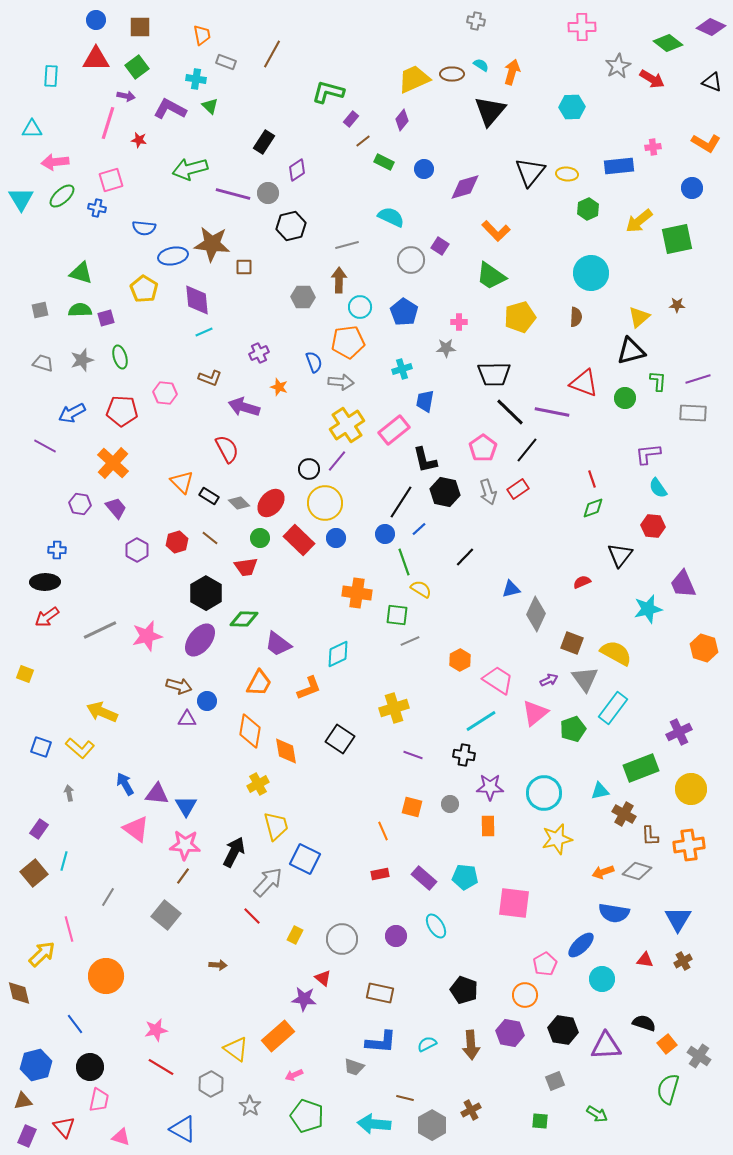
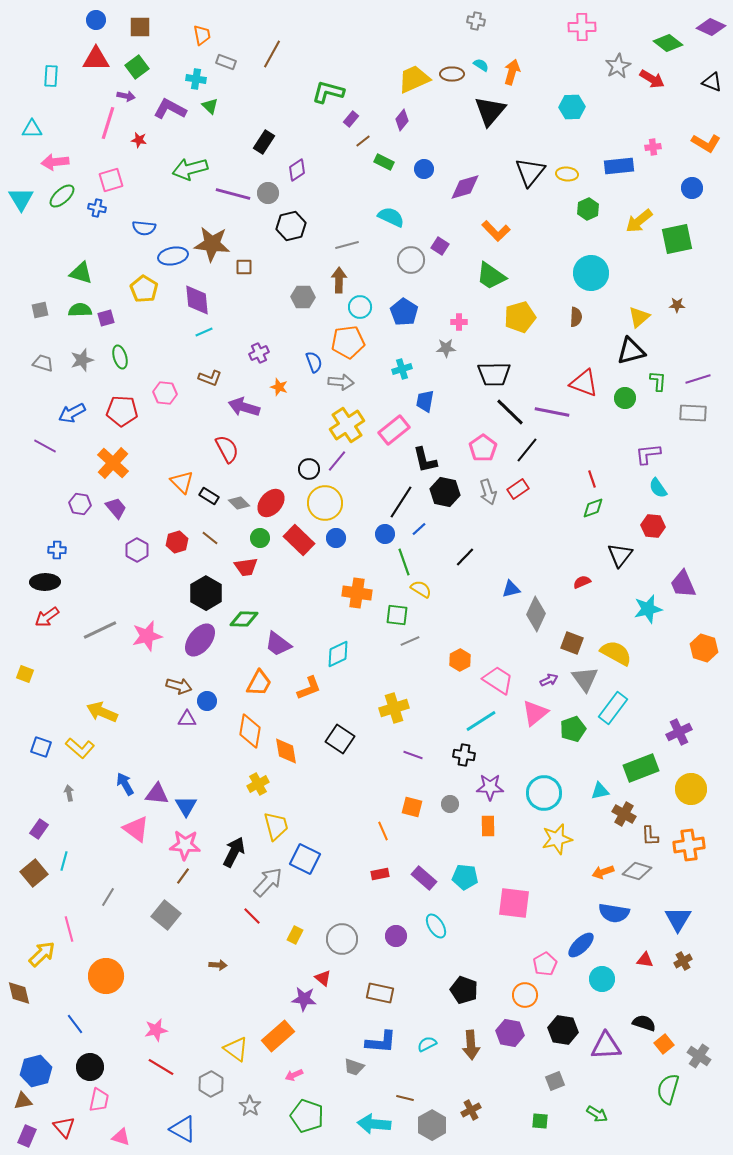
orange square at (667, 1044): moved 3 px left
blue hexagon at (36, 1065): moved 6 px down
